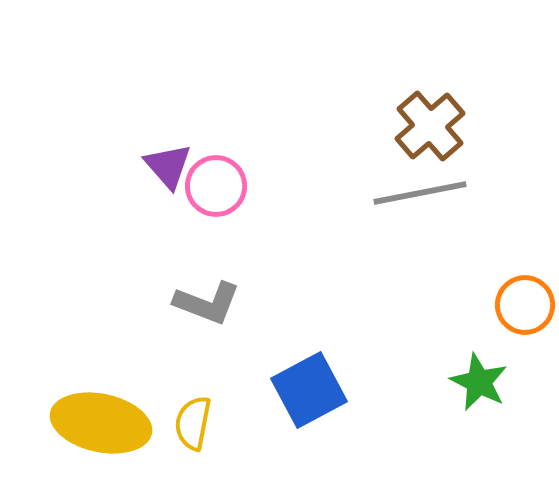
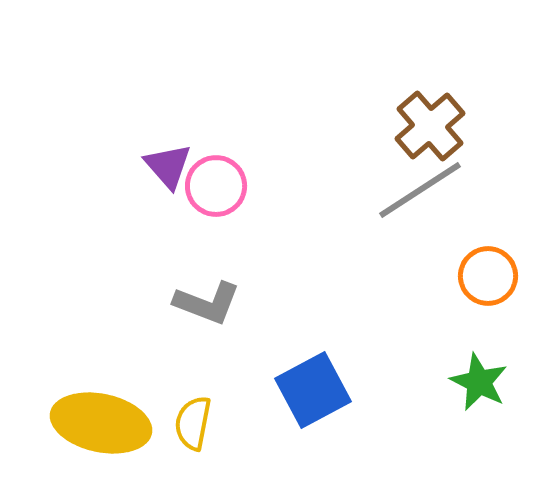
gray line: moved 3 px up; rotated 22 degrees counterclockwise
orange circle: moved 37 px left, 29 px up
blue square: moved 4 px right
